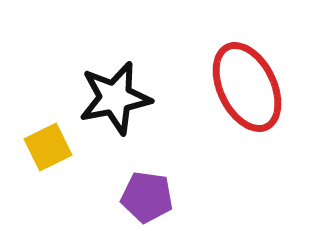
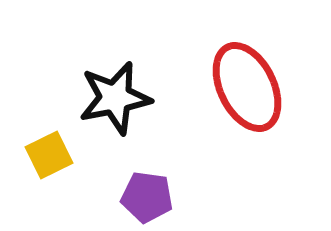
yellow square: moved 1 px right, 8 px down
